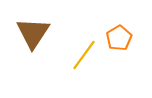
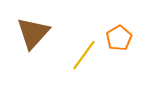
brown triangle: rotated 9 degrees clockwise
